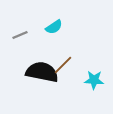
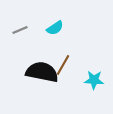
cyan semicircle: moved 1 px right, 1 px down
gray line: moved 5 px up
brown line: rotated 15 degrees counterclockwise
